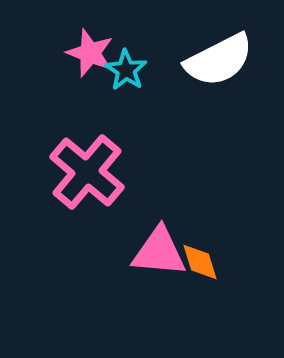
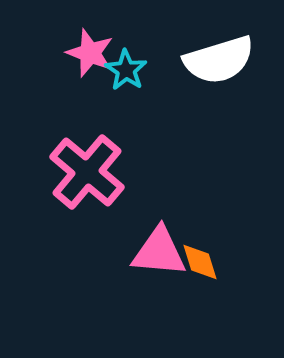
white semicircle: rotated 10 degrees clockwise
